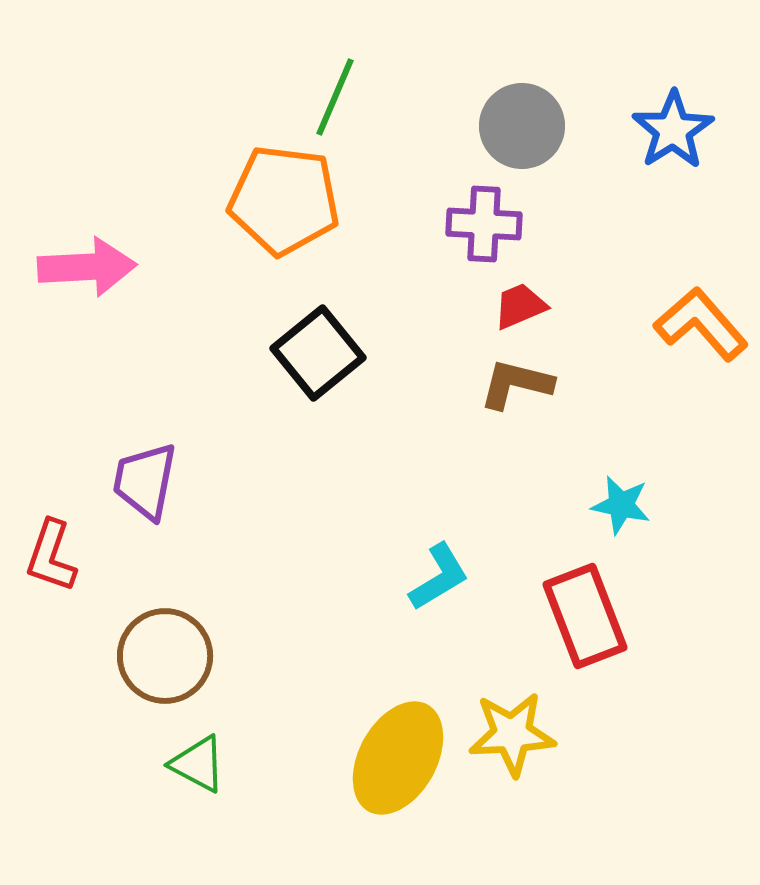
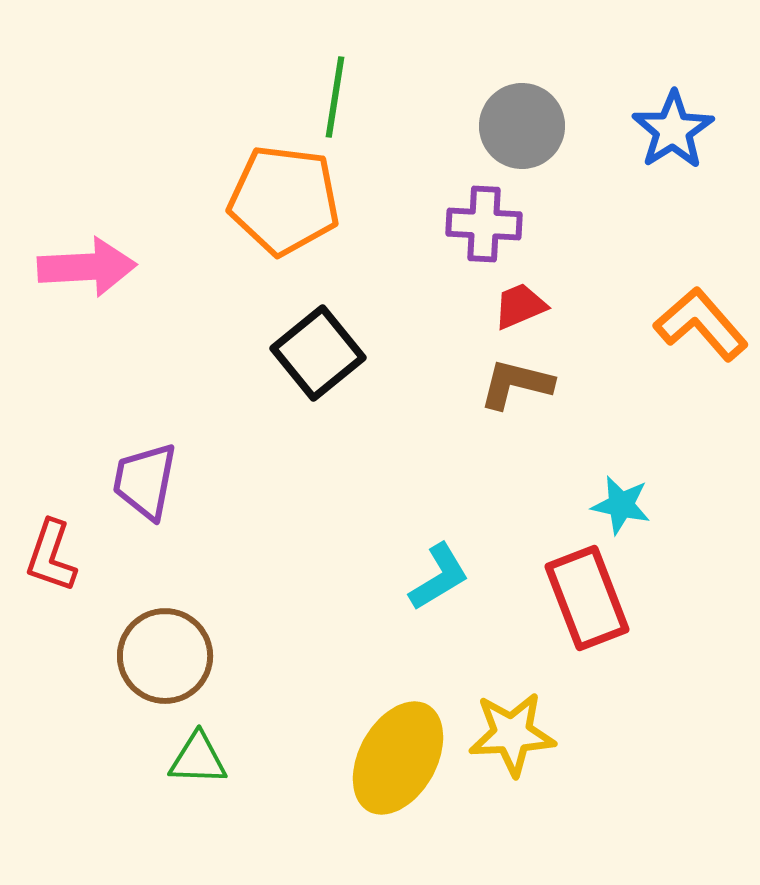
green line: rotated 14 degrees counterclockwise
red rectangle: moved 2 px right, 18 px up
green triangle: moved 5 px up; rotated 26 degrees counterclockwise
